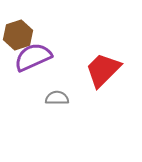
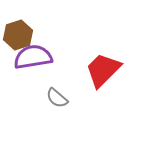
purple semicircle: rotated 15 degrees clockwise
gray semicircle: rotated 140 degrees counterclockwise
